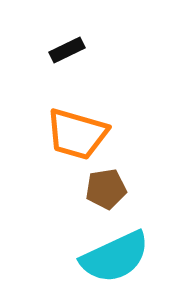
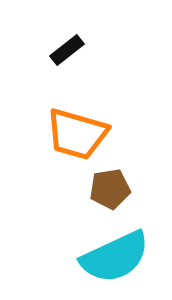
black rectangle: rotated 12 degrees counterclockwise
brown pentagon: moved 4 px right
